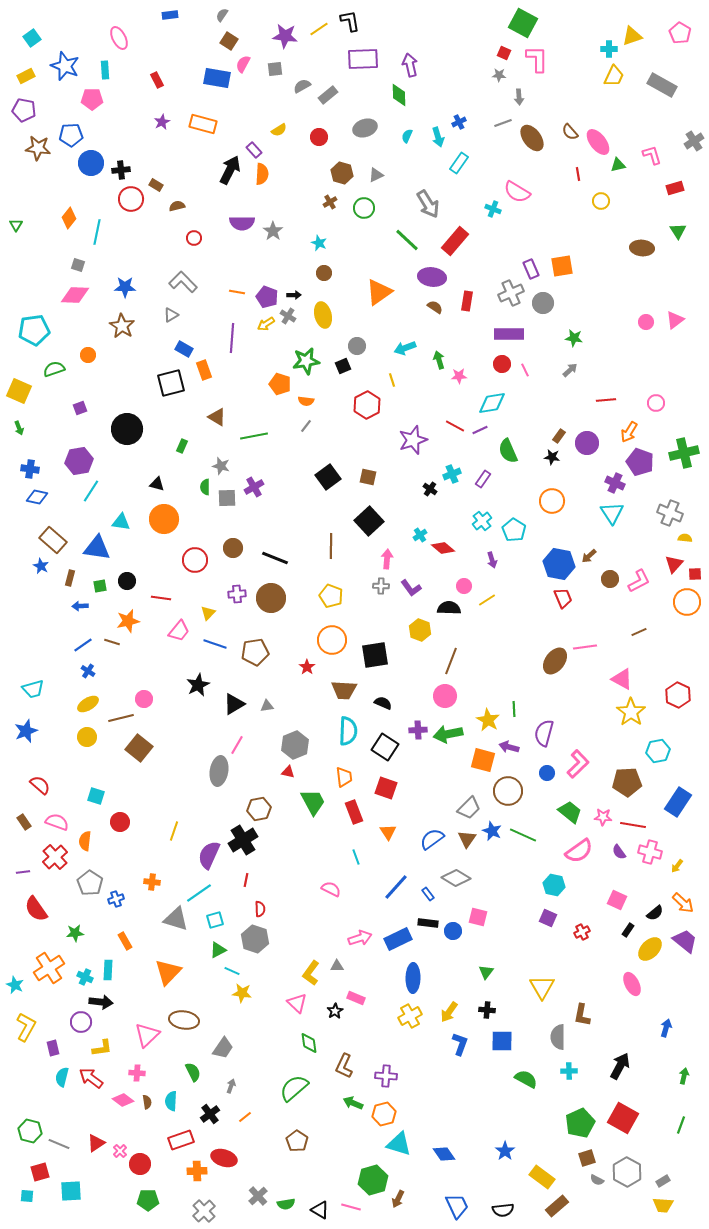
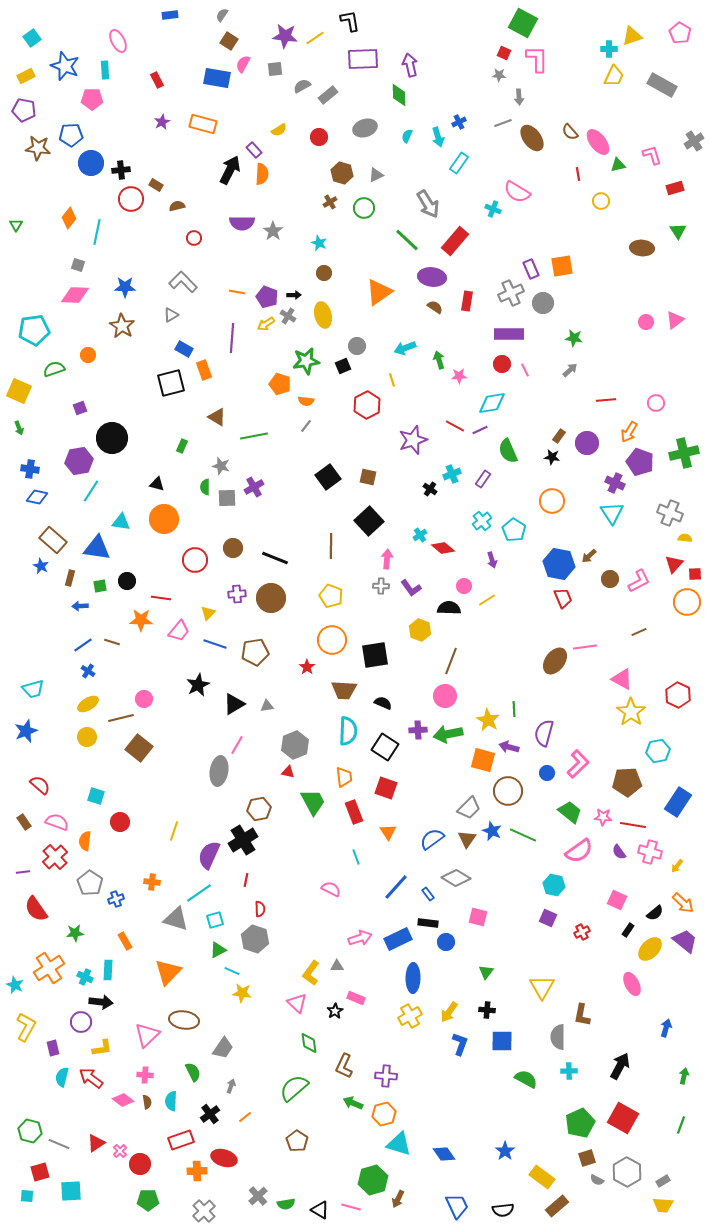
yellow line at (319, 29): moved 4 px left, 9 px down
pink ellipse at (119, 38): moved 1 px left, 3 px down
black circle at (127, 429): moved 15 px left, 9 px down
orange star at (128, 621): moved 13 px right, 1 px up; rotated 15 degrees clockwise
blue circle at (453, 931): moved 7 px left, 11 px down
pink cross at (137, 1073): moved 8 px right, 2 px down
